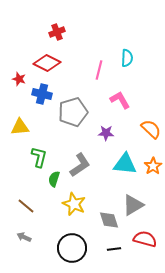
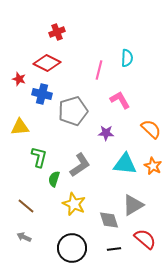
gray pentagon: moved 1 px up
orange star: rotated 12 degrees counterclockwise
red semicircle: rotated 25 degrees clockwise
